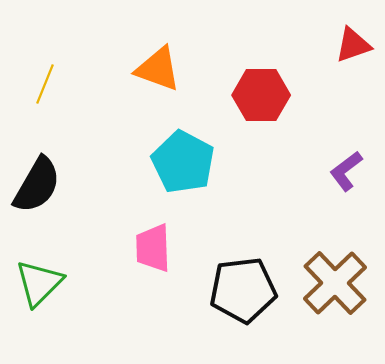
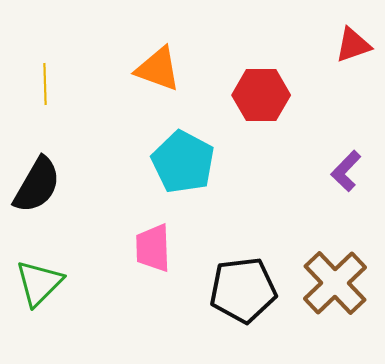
yellow line: rotated 24 degrees counterclockwise
purple L-shape: rotated 9 degrees counterclockwise
